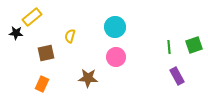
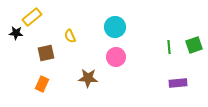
yellow semicircle: rotated 40 degrees counterclockwise
purple rectangle: moved 1 px right, 7 px down; rotated 66 degrees counterclockwise
